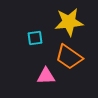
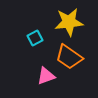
cyan square: rotated 21 degrees counterclockwise
pink triangle: rotated 18 degrees counterclockwise
